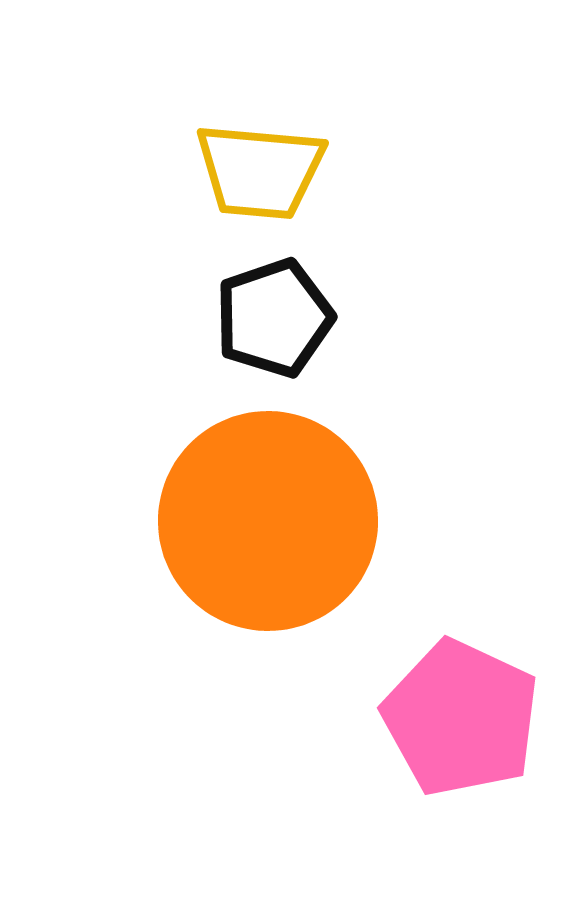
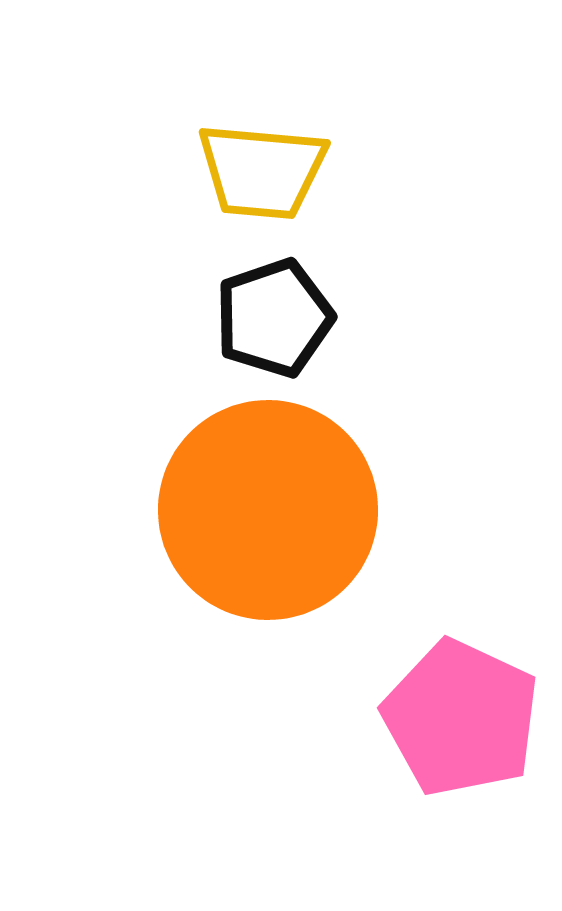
yellow trapezoid: moved 2 px right
orange circle: moved 11 px up
